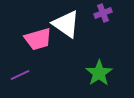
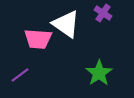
purple cross: rotated 36 degrees counterclockwise
pink trapezoid: rotated 20 degrees clockwise
purple line: rotated 12 degrees counterclockwise
